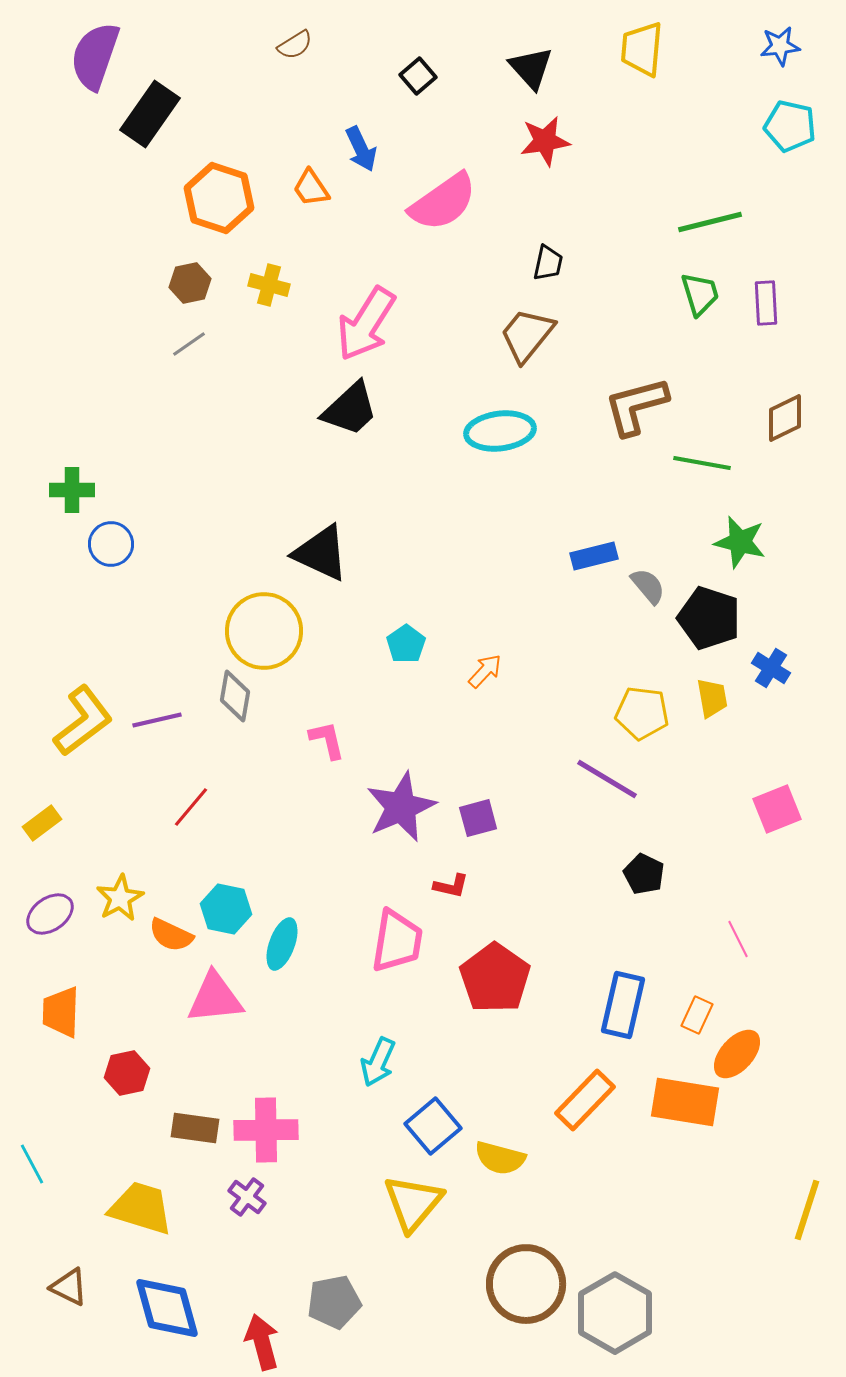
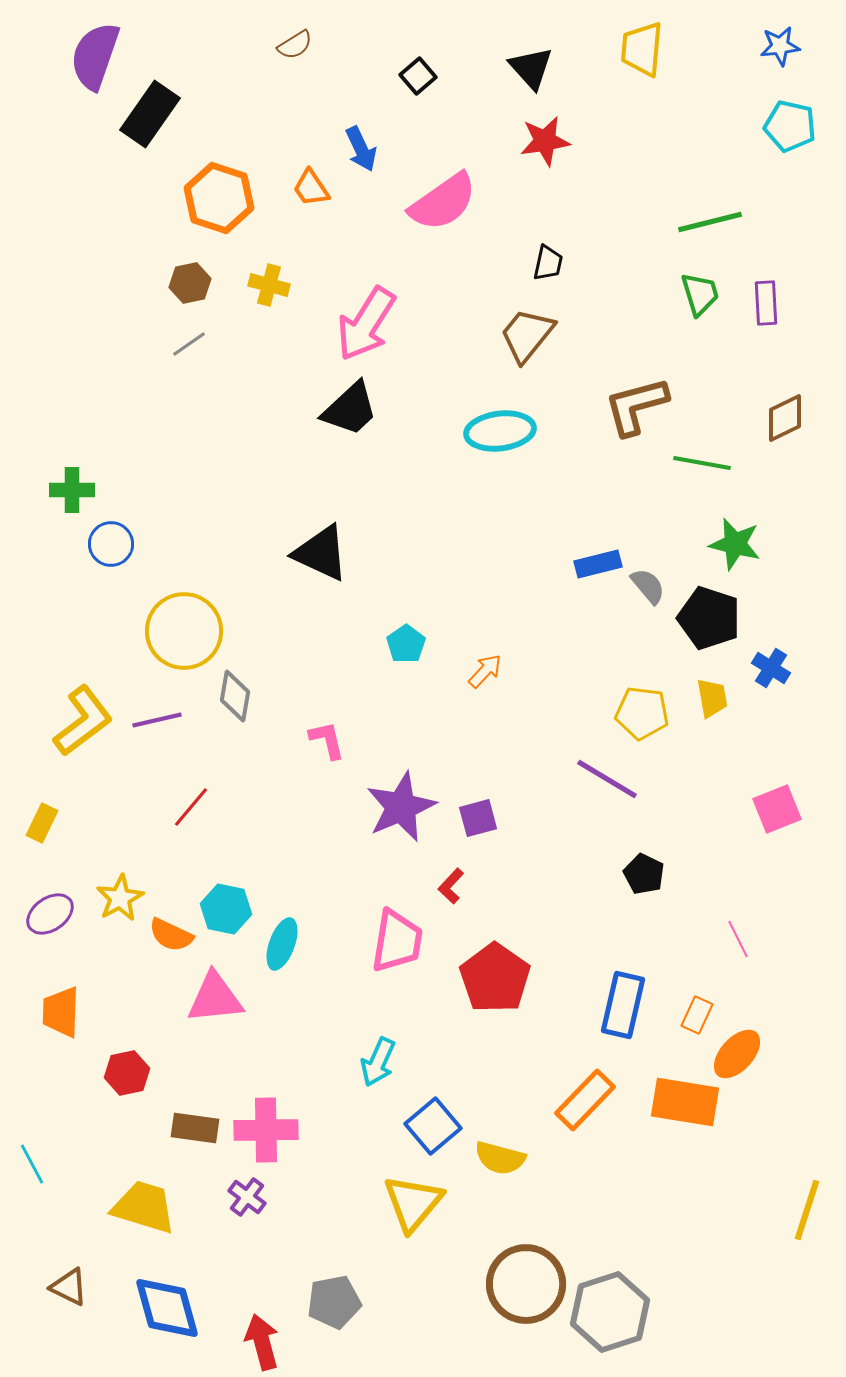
green star at (740, 542): moved 5 px left, 2 px down
blue rectangle at (594, 556): moved 4 px right, 8 px down
yellow circle at (264, 631): moved 80 px left
yellow rectangle at (42, 823): rotated 27 degrees counterclockwise
red L-shape at (451, 886): rotated 120 degrees clockwise
yellow trapezoid at (141, 1208): moved 3 px right, 1 px up
gray hexagon at (615, 1313): moved 5 px left, 1 px up; rotated 12 degrees clockwise
